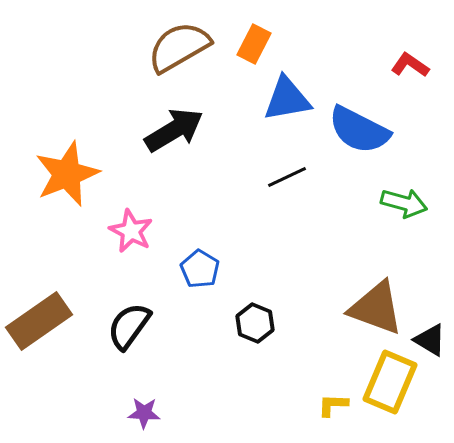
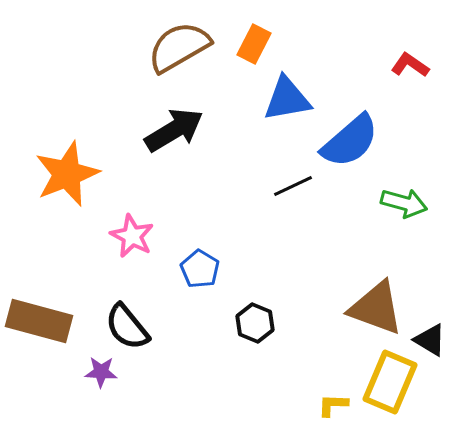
blue semicircle: moved 9 px left, 11 px down; rotated 68 degrees counterclockwise
black line: moved 6 px right, 9 px down
pink star: moved 1 px right, 5 px down
brown rectangle: rotated 50 degrees clockwise
black semicircle: moved 2 px left, 1 px down; rotated 75 degrees counterclockwise
purple star: moved 43 px left, 41 px up
